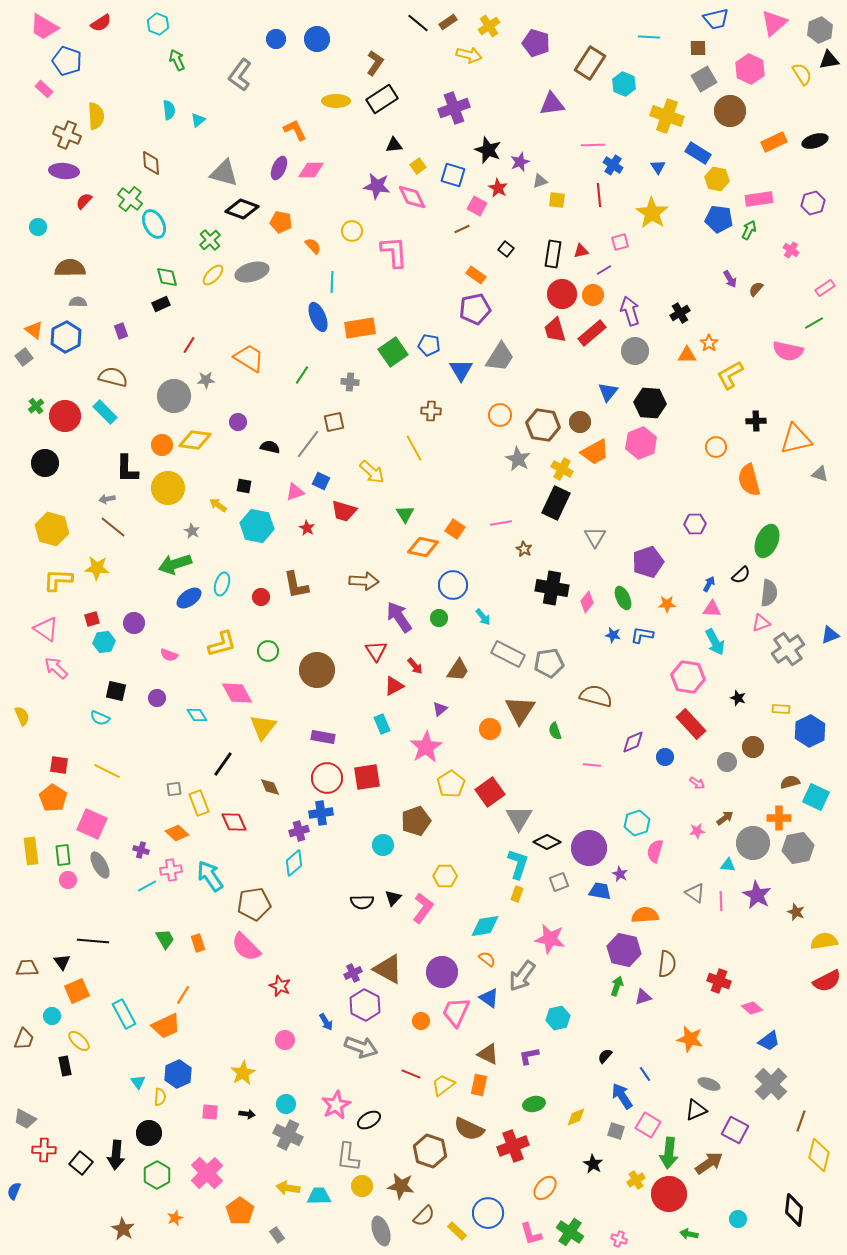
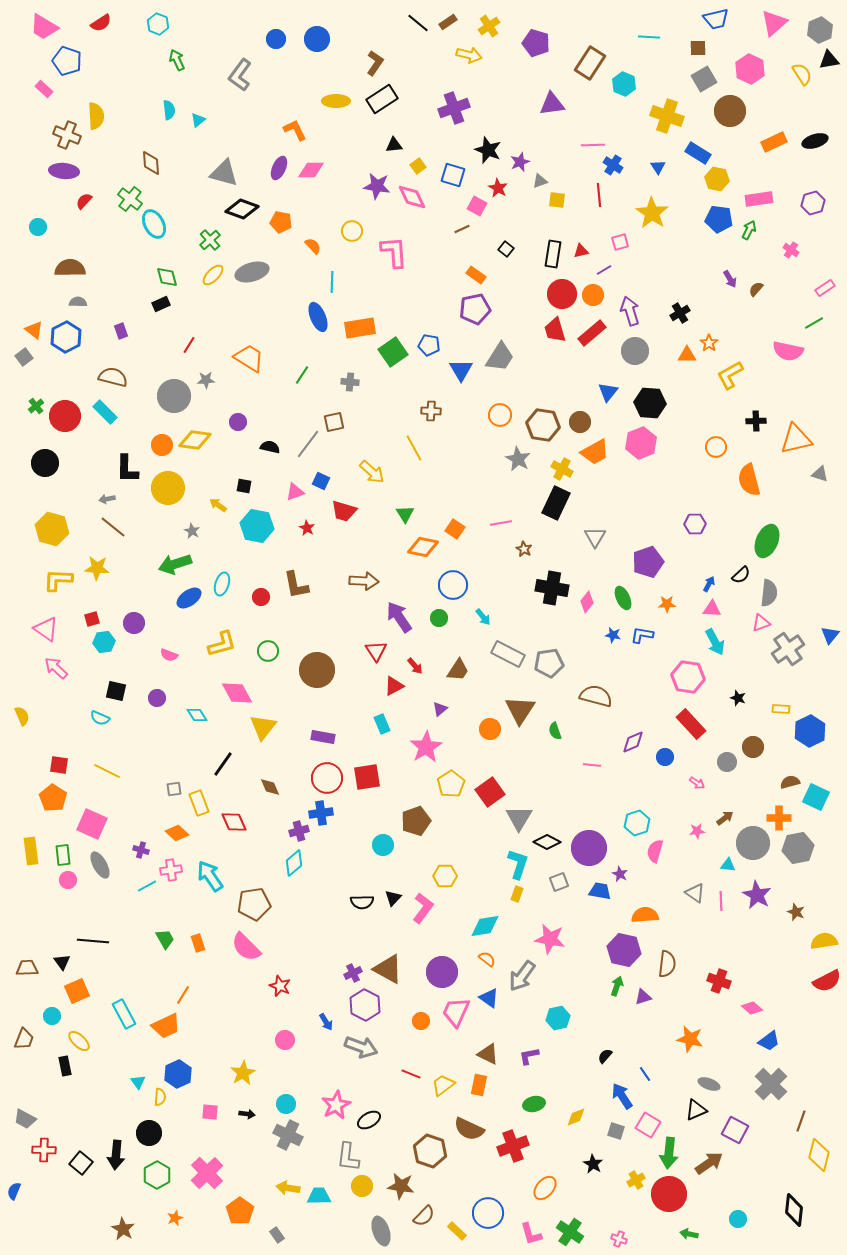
blue triangle at (830, 635): rotated 30 degrees counterclockwise
